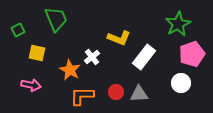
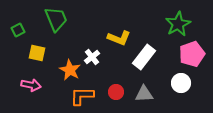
gray triangle: moved 5 px right
